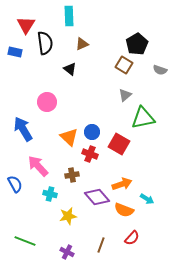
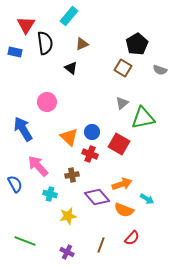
cyan rectangle: rotated 42 degrees clockwise
brown square: moved 1 px left, 3 px down
black triangle: moved 1 px right, 1 px up
gray triangle: moved 3 px left, 8 px down
